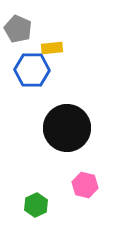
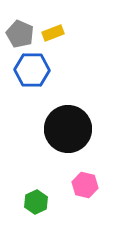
gray pentagon: moved 2 px right, 5 px down
yellow rectangle: moved 1 px right, 15 px up; rotated 15 degrees counterclockwise
black circle: moved 1 px right, 1 px down
green hexagon: moved 3 px up
